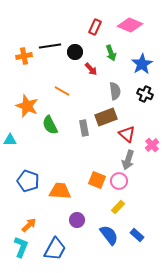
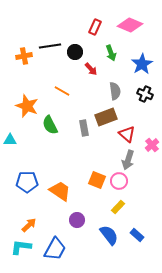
blue pentagon: moved 1 px left, 1 px down; rotated 20 degrees counterclockwise
orange trapezoid: rotated 30 degrees clockwise
cyan L-shape: rotated 105 degrees counterclockwise
